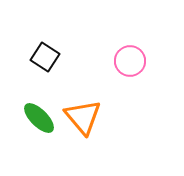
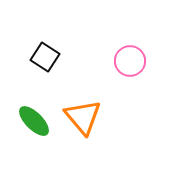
green ellipse: moved 5 px left, 3 px down
